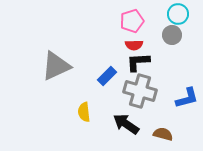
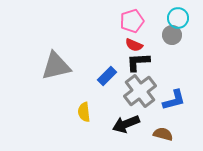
cyan circle: moved 4 px down
red semicircle: rotated 24 degrees clockwise
gray triangle: rotated 12 degrees clockwise
gray cross: rotated 36 degrees clockwise
blue L-shape: moved 13 px left, 2 px down
black arrow: rotated 56 degrees counterclockwise
